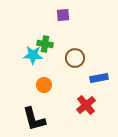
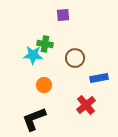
black L-shape: rotated 84 degrees clockwise
